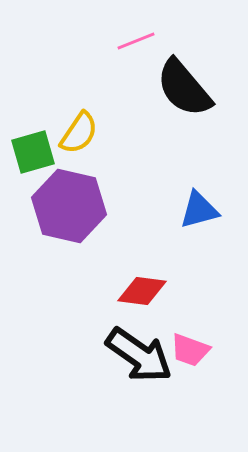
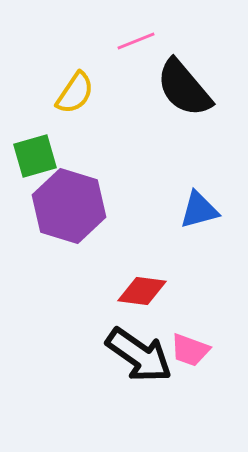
yellow semicircle: moved 4 px left, 40 px up
green square: moved 2 px right, 4 px down
purple hexagon: rotated 4 degrees clockwise
